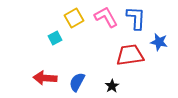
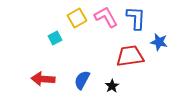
yellow square: moved 3 px right
red trapezoid: moved 1 px down
red arrow: moved 2 px left, 1 px down
blue semicircle: moved 5 px right, 2 px up
